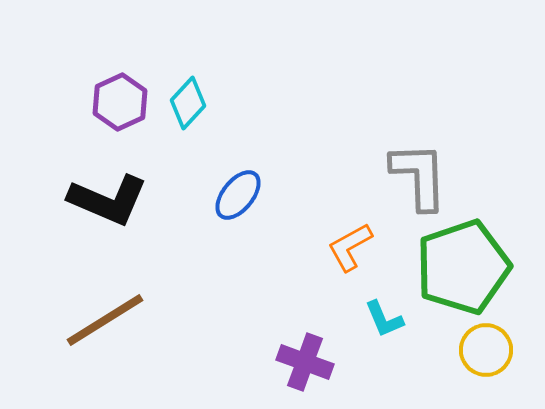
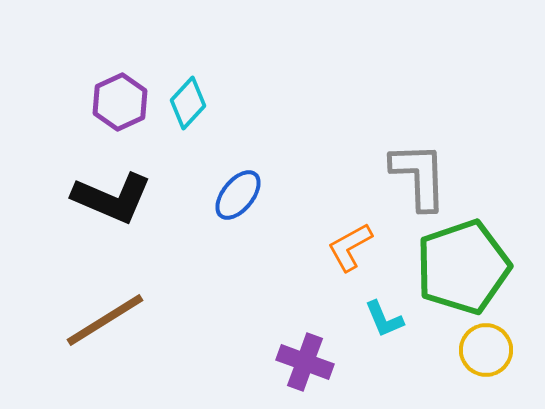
black L-shape: moved 4 px right, 2 px up
